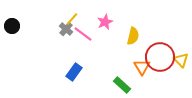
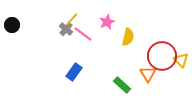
pink star: moved 2 px right
black circle: moved 1 px up
yellow semicircle: moved 5 px left, 1 px down
red circle: moved 2 px right, 1 px up
orange triangle: moved 6 px right, 7 px down
